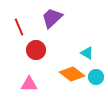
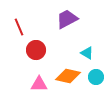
purple trapezoid: moved 15 px right, 1 px down; rotated 15 degrees clockwise
orange diamond: moved 4 px left, 2 px down; rotated 25 degrees counterclockwise
pink triangle: moved 10 px right
